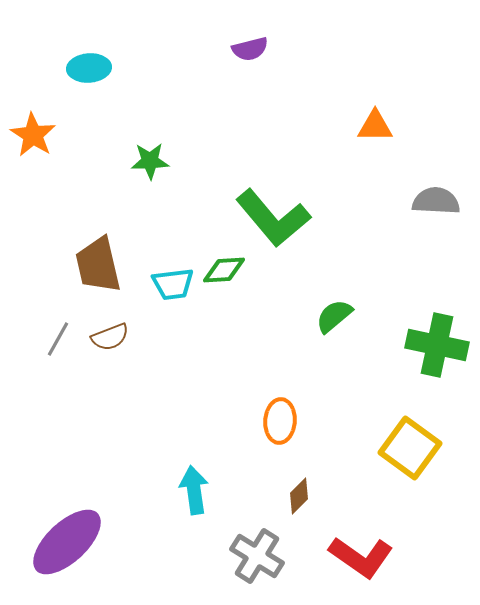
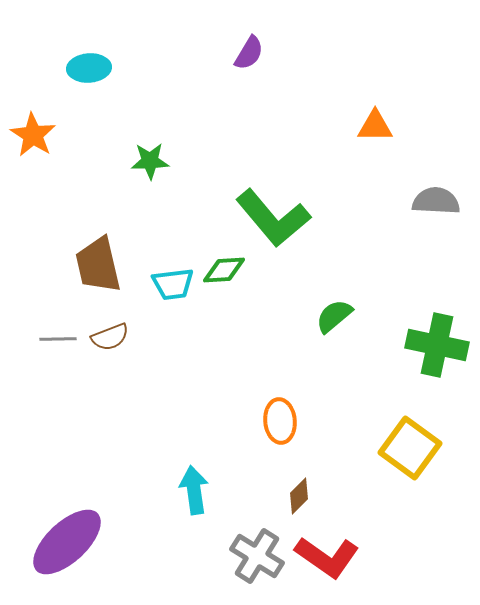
purple semicircle: moved 1 px left, 4 px down; rotated 45 degrees counterclockwise
gray line: rotated 60 degrees clockwise
orange ellipse: rotated 9 degrees counterclockwise
red L-shape: moved 34 px left
